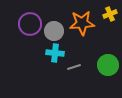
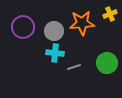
purple circle: moved 7 px left, 3 px down
green circle: moved 1 px left, 2 px up
